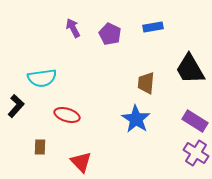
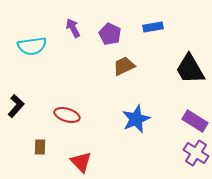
cyan semicircle: moved 10 px left, 32 px up
brown trapezoid: moved 22 px left, 17 px up; rotated 60 degrees clockwise
blue star: rotated 16 degrees clockwise
